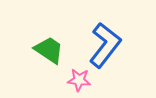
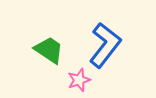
pink star: rotated 25 degrees counterclockwise
